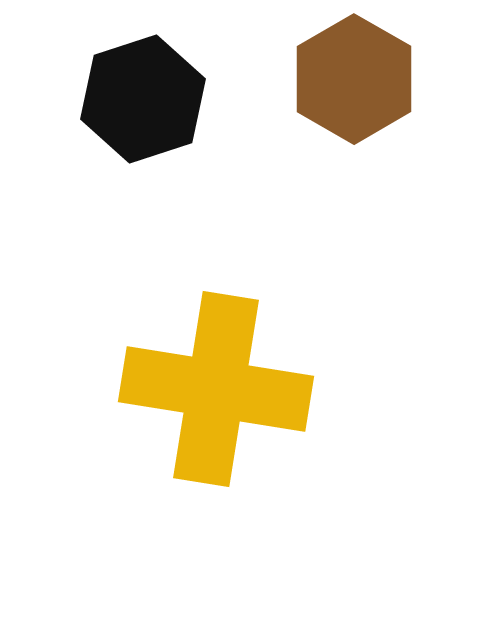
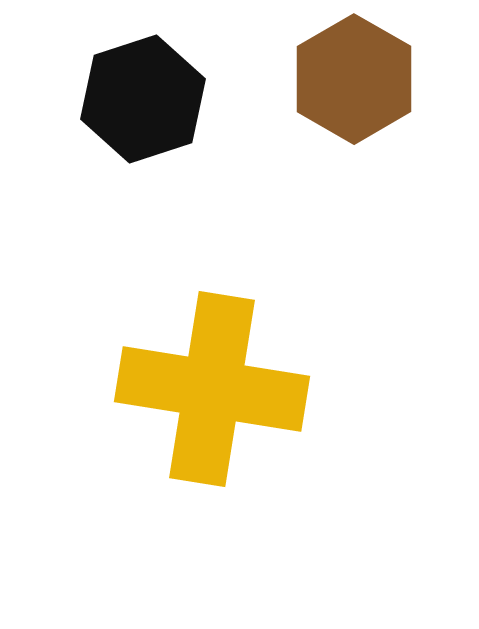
yellow cross: moved 4 px left
